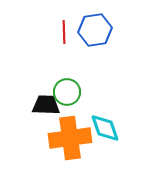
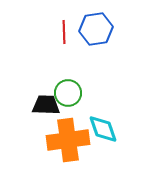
blue hexagon: moved 1 px right, 1 px up
green circle: moved 1 px right, 1 px down
cyan diamond: moved 2 px left, 1 px down
orange cross: moved 2 px left, 2 px down
